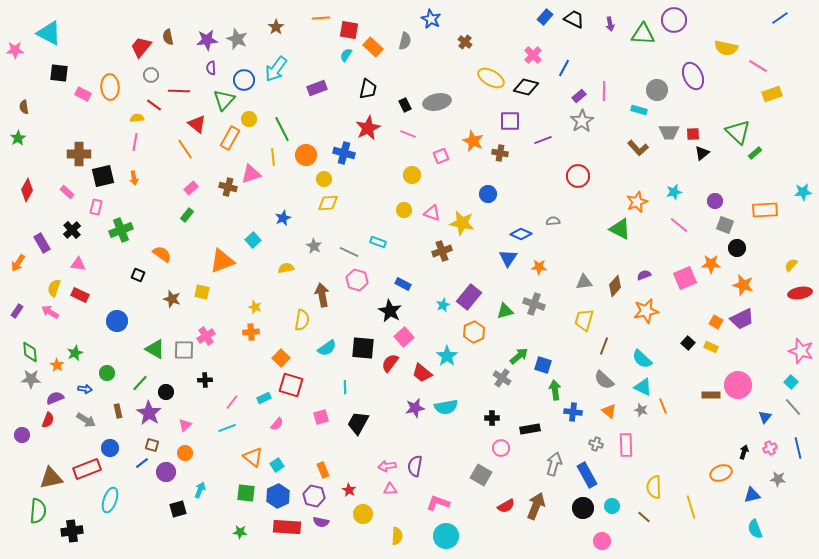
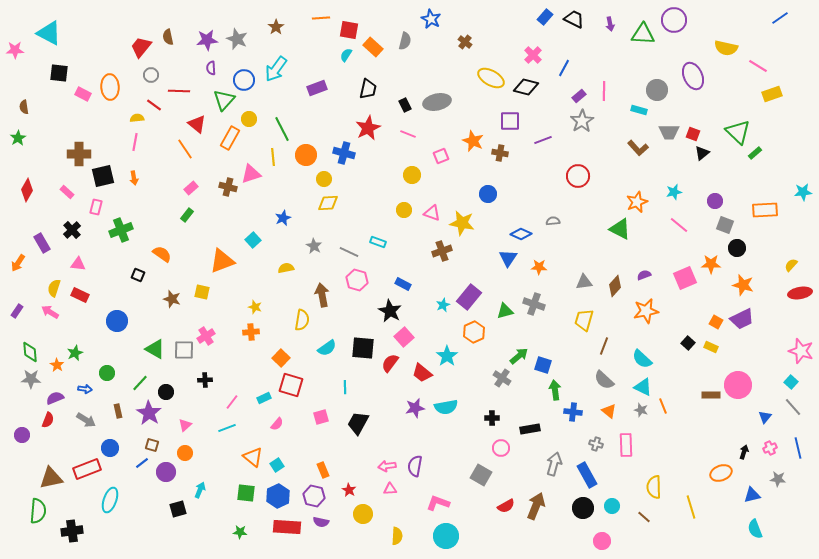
red square at (693, 134): rotated 24 degrees clockwise
